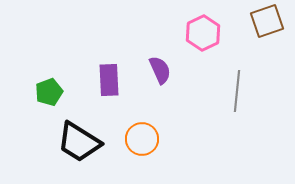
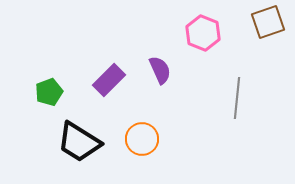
brown square: moved 1 px right, 1 px down
pink hexagon: rotated 12 degrees counterclockwise
purple rectangle: rotated 48 degrees clockwise
gray line: moved 7 px down
